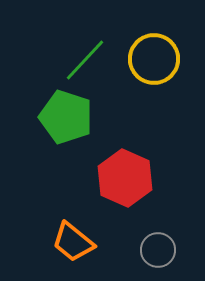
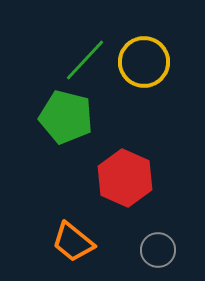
yellow circle: moved 10 px left, 3 px down
green pentagon: rotated 4 degrees counterclockwise
